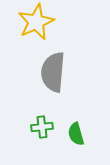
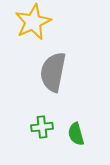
yellow star: moved 3 px left
gray semicircle: rotated 6 degrees clockwise
